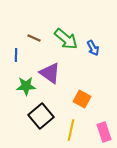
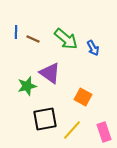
brown line: moved 1 px left, 1 px down
blue line: moved 23 px up
green star: moved 1 px right; rotated 12 degrees counterclockwise
orange square: moved 1 px right, 2 px up
black square: moved 4 px right, 3 px down; rotated 30 degrees clockwise
yellow line: moved 1 px right; rotated 30 degrees clockwise
